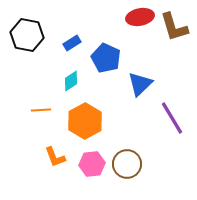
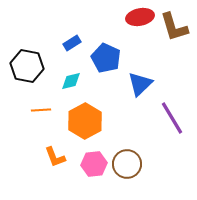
black hexagon: moved 31 px down
cyan diamond: rotated 20 degrees clockwise
pink hexagon: moved 2 px right
